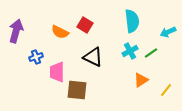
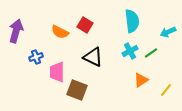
brown square: rotated 15 degrees clockwise
